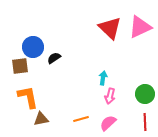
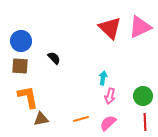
blue circle: moved 12 px left, 6 px up
black semicircle: rotated 80 degrees clockwise
brown square: rotated 12 degrees clockwise
green circle: moved 2 px left, 2 px down
